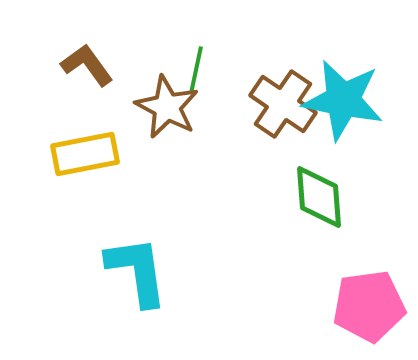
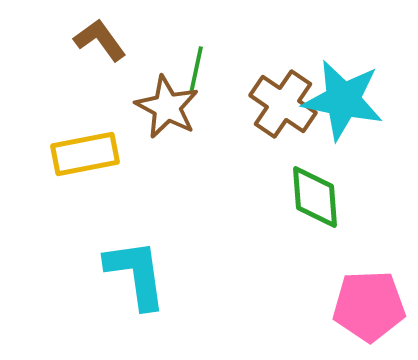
brown L-shape: moved 13 px right, 25 px up
green diamond: moved 4 px left
cyan L-shape: moved 1 px left, 3 px down
pink pentagon: rotated 6 degrees clockwise
